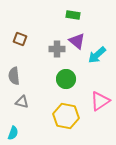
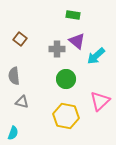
brown square: rotated 16 degrees clockwise
cyan arrow: moved 1 px left, 1 px down
pink triangle: rotated 10 degrees counterclockwise
